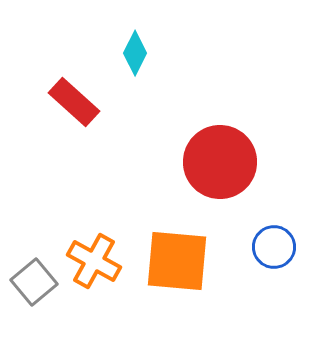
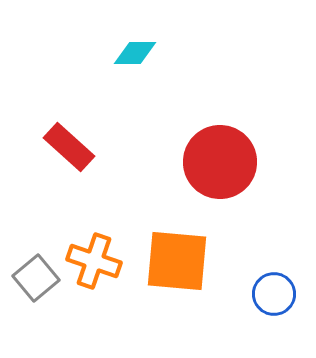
cyan diamond: rotated 63 degrees clockwise
red rectangle: moved 5 px left, 45 px down
blue circle: moved 47 px down
orange cross: rotated 10 degrees counterclockwise
gray square: moved 2 px right, 4 px up
